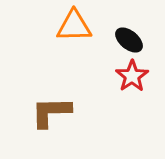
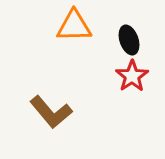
black ellipse: rotated 32 degrees clockwise
brown L-shape: rotated 129 degrees counterclockwise
